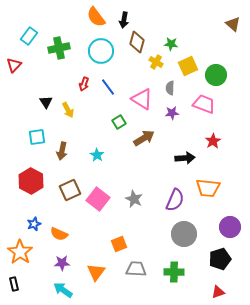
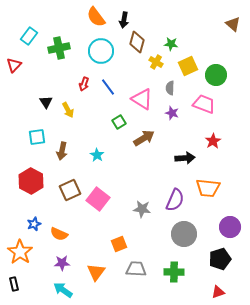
purple star at (172, 113): rotated 24 degrees clockwise
gray star at (134, 199): moved 8 px right, 10 px down; rotated 18 degrees counterclockwise
